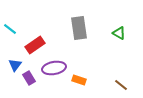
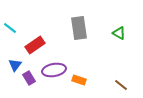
cyan line: moved 1 px up
purple ellipse: moved 2 px down
